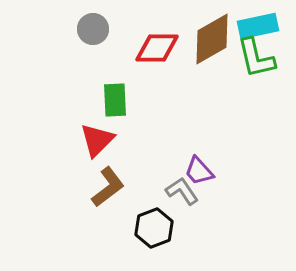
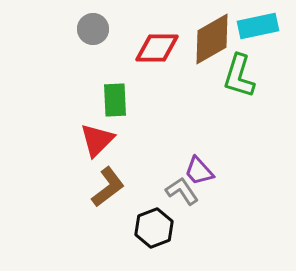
green L-shape: moved 17 px left, 18 px down; rotated 30 degrees clockwise
